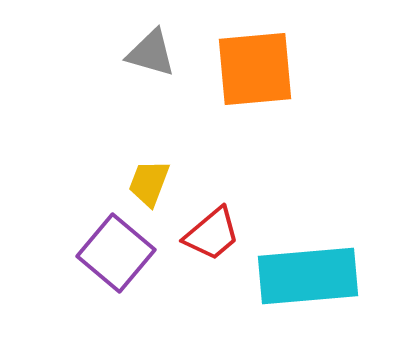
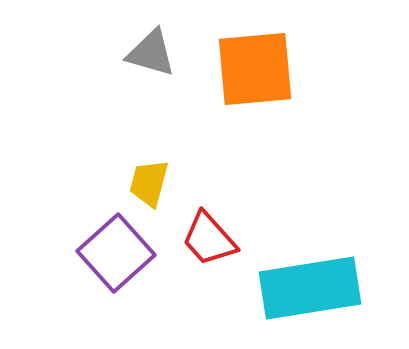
yellow trapezoid: rotated 6 degrees counterclockwise
red trapezoid: moved 3 px left, 5 px down; rotated 88 degrees clockwise
purple square: rotated 8 degrees clockwise
cyan rectangle: moved 2 px right, 12 px down; rotated 4 degrees counterclockwise
